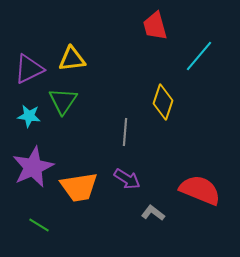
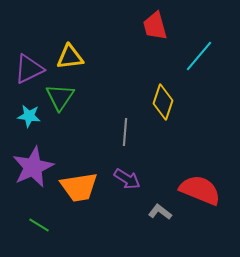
yellow triangle: moved 2 px left, 2 px up
green triangle: moved 3 px left, 4 px up
gray L-shape: moved 7 px right, 1 px up
